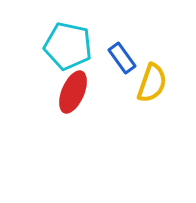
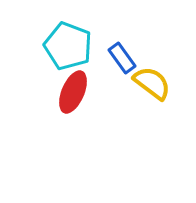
cyan pentagon: rotated 9 degrees clockwise
yellow semicircle: rotated 72 degrees counterclockwise
